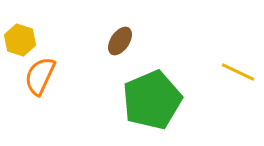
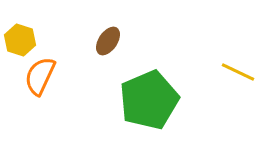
brown ellipse: moved 12 px left
green pentagon: moved 3 px left
